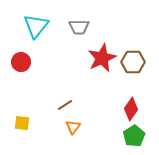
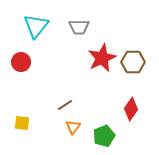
green pentagon: moved 30 px left; rotated 10 degrees clockwise
